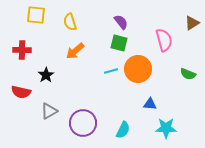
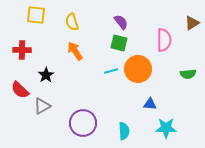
yellow semicircle: moved 2 px right
pink semicircle: rotated 15 degrees clockwise
orange arrow: rotated 96 degrees clockwise
green semicircle: rotated 28 degrees counterclockwise
red semicircle: moved 1 px left, 2 px up; rotated 30 degrees clockwise
gray triangle: moved 7 px left, 5 px up
cyan semicircle: moved 1 px right, 1 px down; rotated 30 degrees counterclockwise
